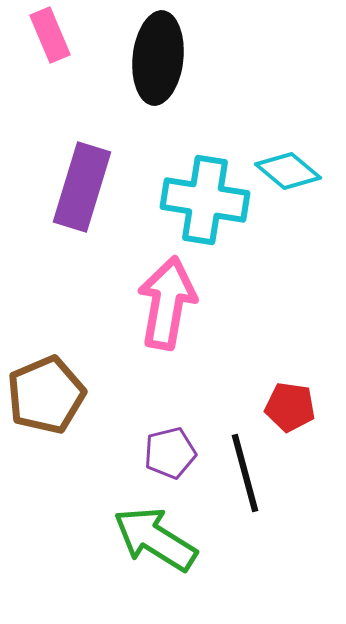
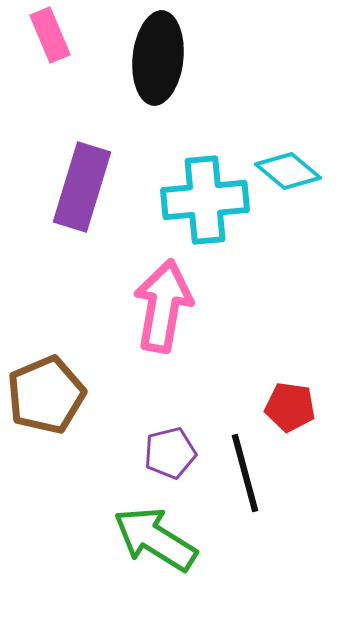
cyan cross: rotated 14 degrees counterclockwise
pink arrow: moved 4 px left, 3 px down
